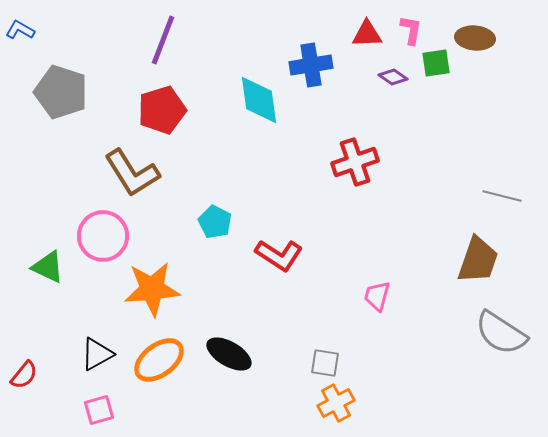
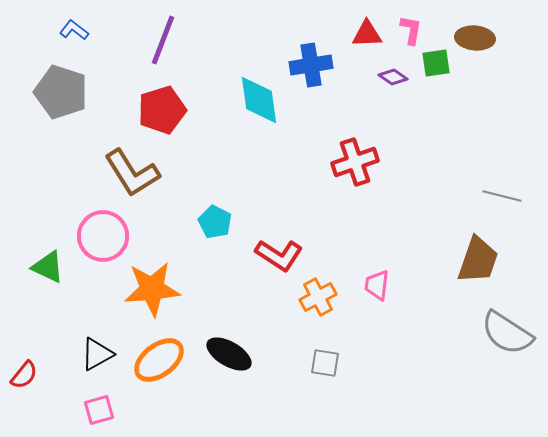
blue L-shape: moved 54 px right; rotated 8 degrees clockwise
pink trapezoid: moved 11 px up; rotated 8 degrees counterclockwise
gray semicircle: moved 6 px right
orange cross: moved 18 px left, 106 px up
